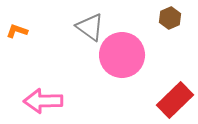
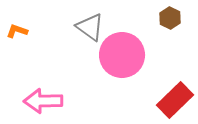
brown hexagon: rotated 10 degrees counterclockwise
